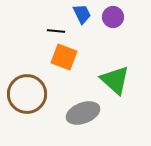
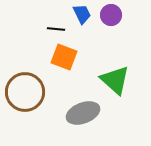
purple circle: moved 2 px left, 2 px up
black line: moved 2 px up
brown circle: moved 2 px left, 2 px up
